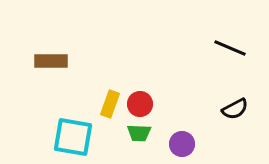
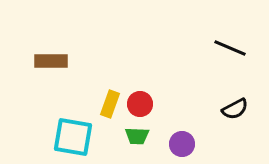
green trapezoid: moved 2 px left, 3 px down
